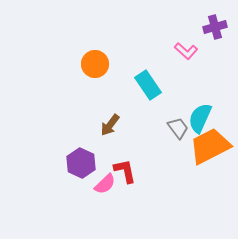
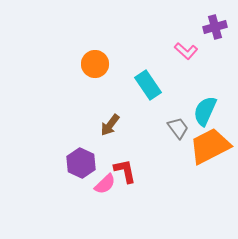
cyan semicircle: moved 5 px right, 7 px up
